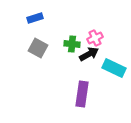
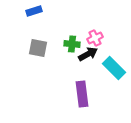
blue rectangle: moved 1 px left, 7 px up
gray square: rotated 18 degrees counterclockwise
black arrow: moved 1 px left
cyan rectangle: rotated 20 degrees clockwise
purple rectangle: rotated 15 degrees counterclockwise
